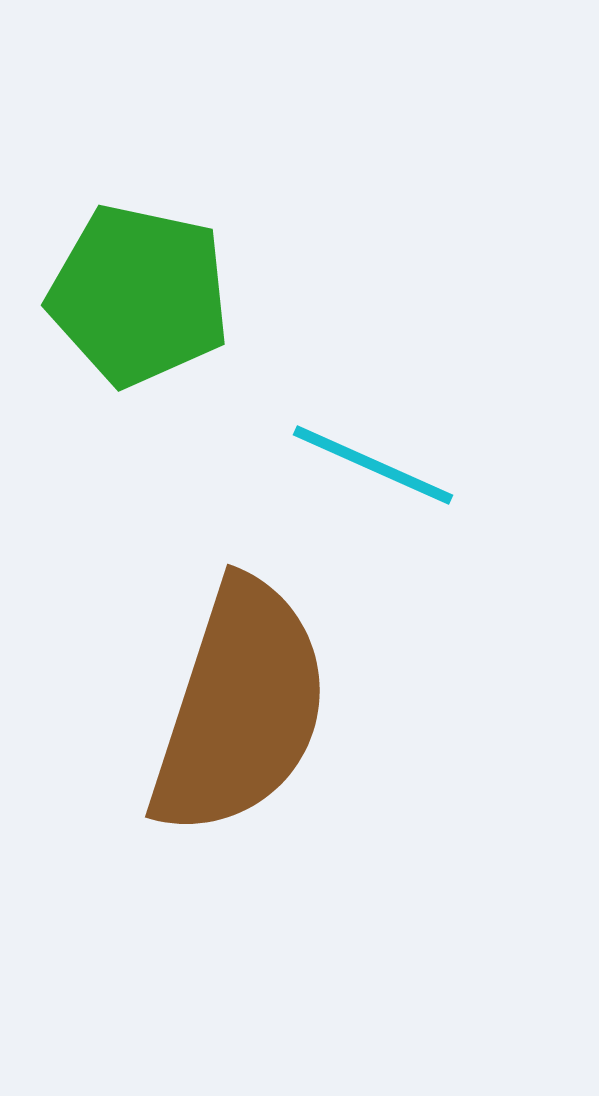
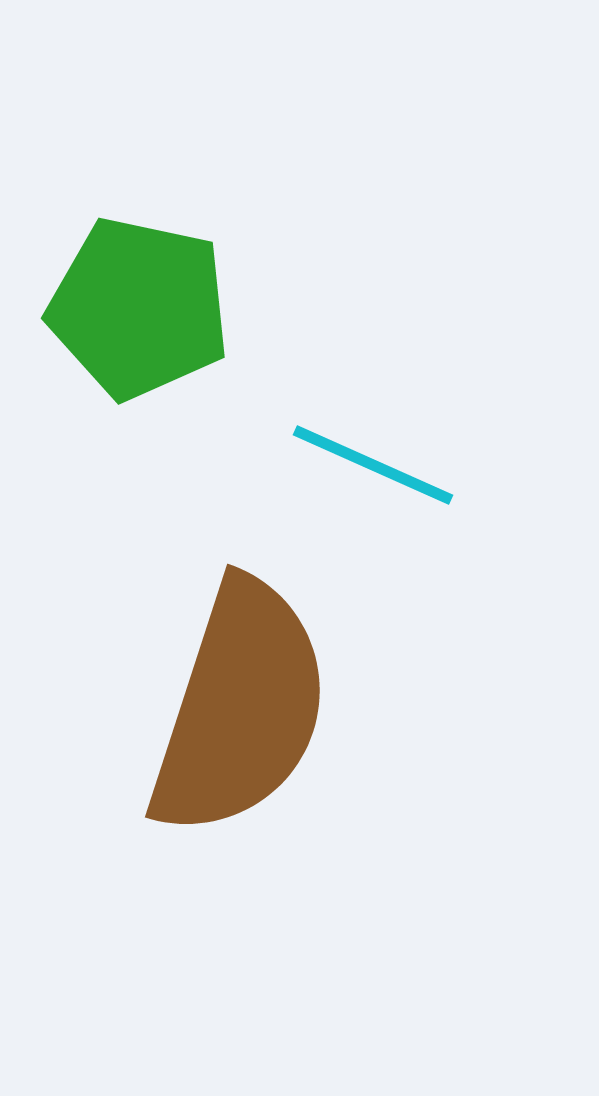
green pentagon: moved 13 px down
